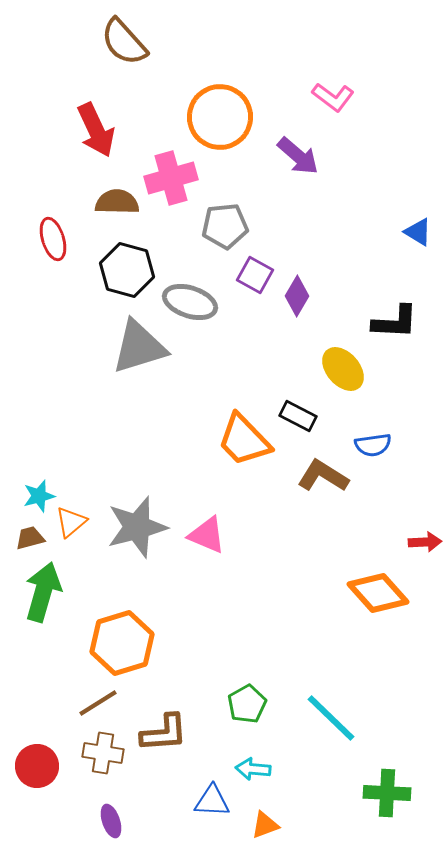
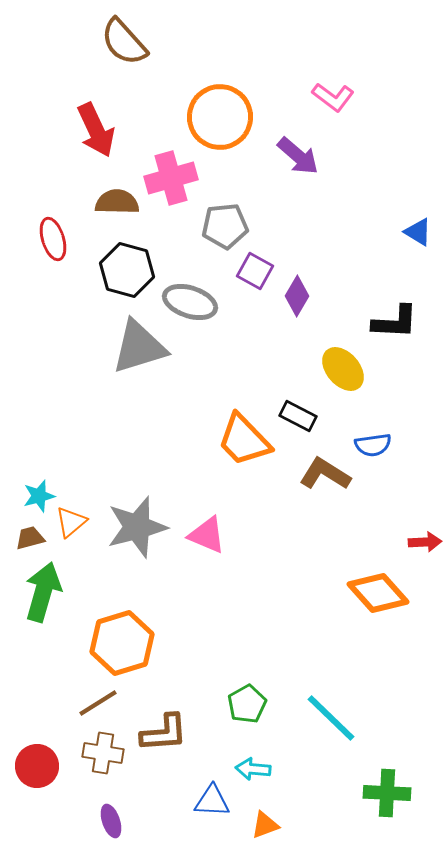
purple square at (255, 275): moved 4 px up
brown L-shape at (323, 476): moved 2 px right, 2 px up
